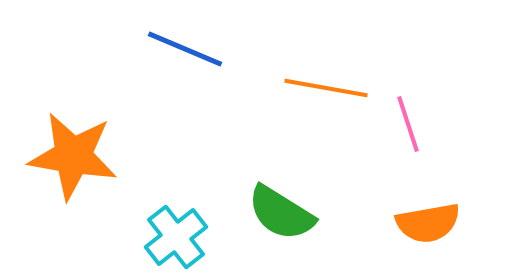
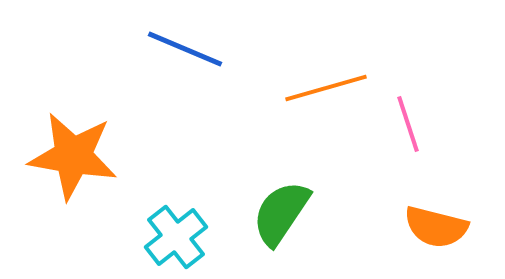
orange line: rotated 26 degrees counterclockwise
green semicircle: rotated 92 degrees clockwise
orange semicircle: moved 8 px right, 4 px down; rotated 24 degrees clockwise
